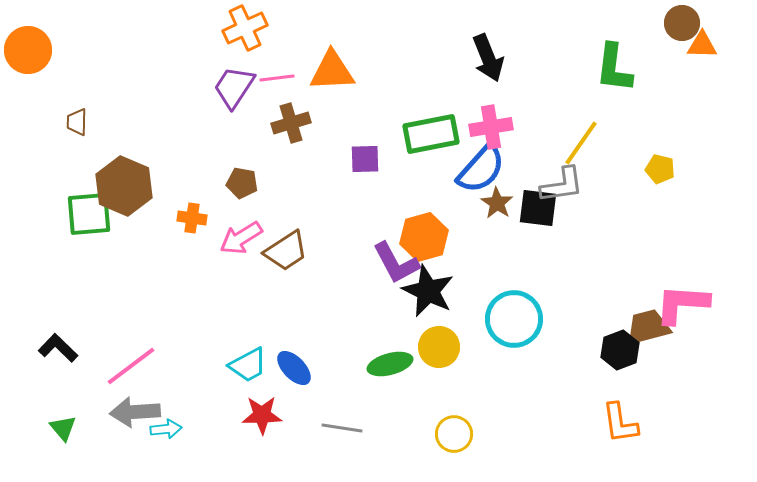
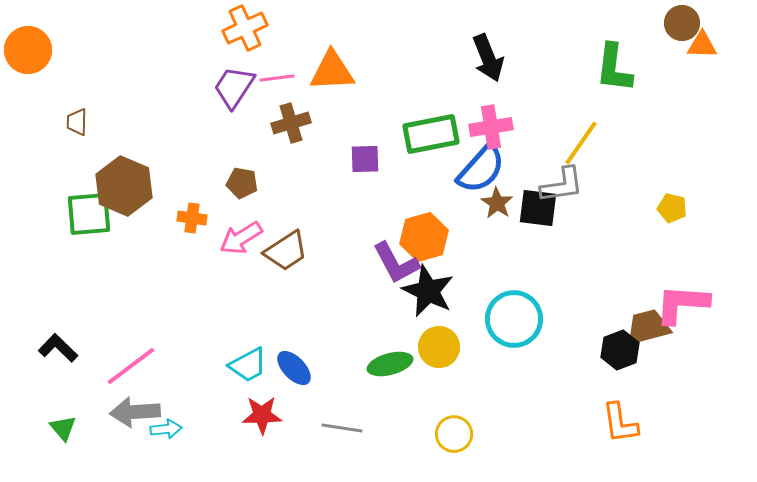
yellow pentagon at (660, 169): moved 12 px right, 39 px down
